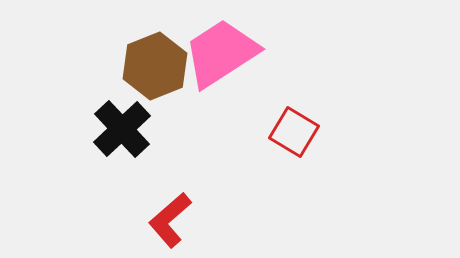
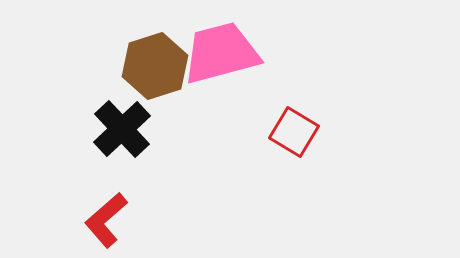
pink trapezoid: rotated 18 degrees clockwise
brown hexagon: rotated 4 degrees clockwise
red L-shape: moved 64 px left
